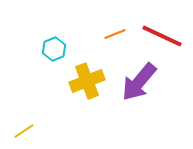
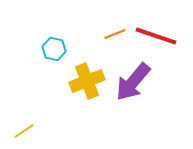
red line: moved 6 px left; rotated 6 degrees counterclockwise
cyan hexagon: rotated 25 degrees counterclockwise
purple arrow: moved 6 px left
